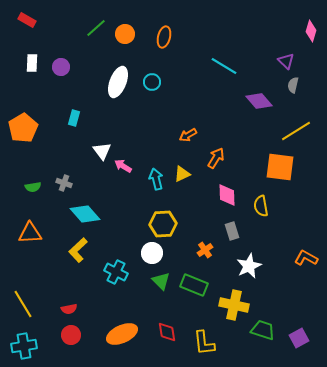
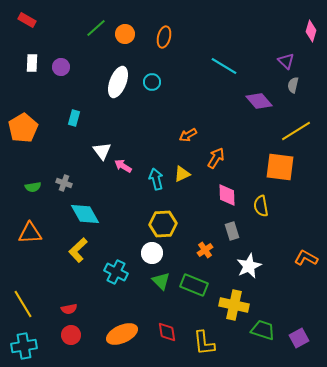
cyan diamond at (85, 214): rotated 12 degrees clockwise
